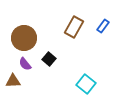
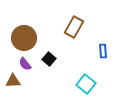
blue rectangle: moved 25 px down; rotated 40 degrees counterclockwise
